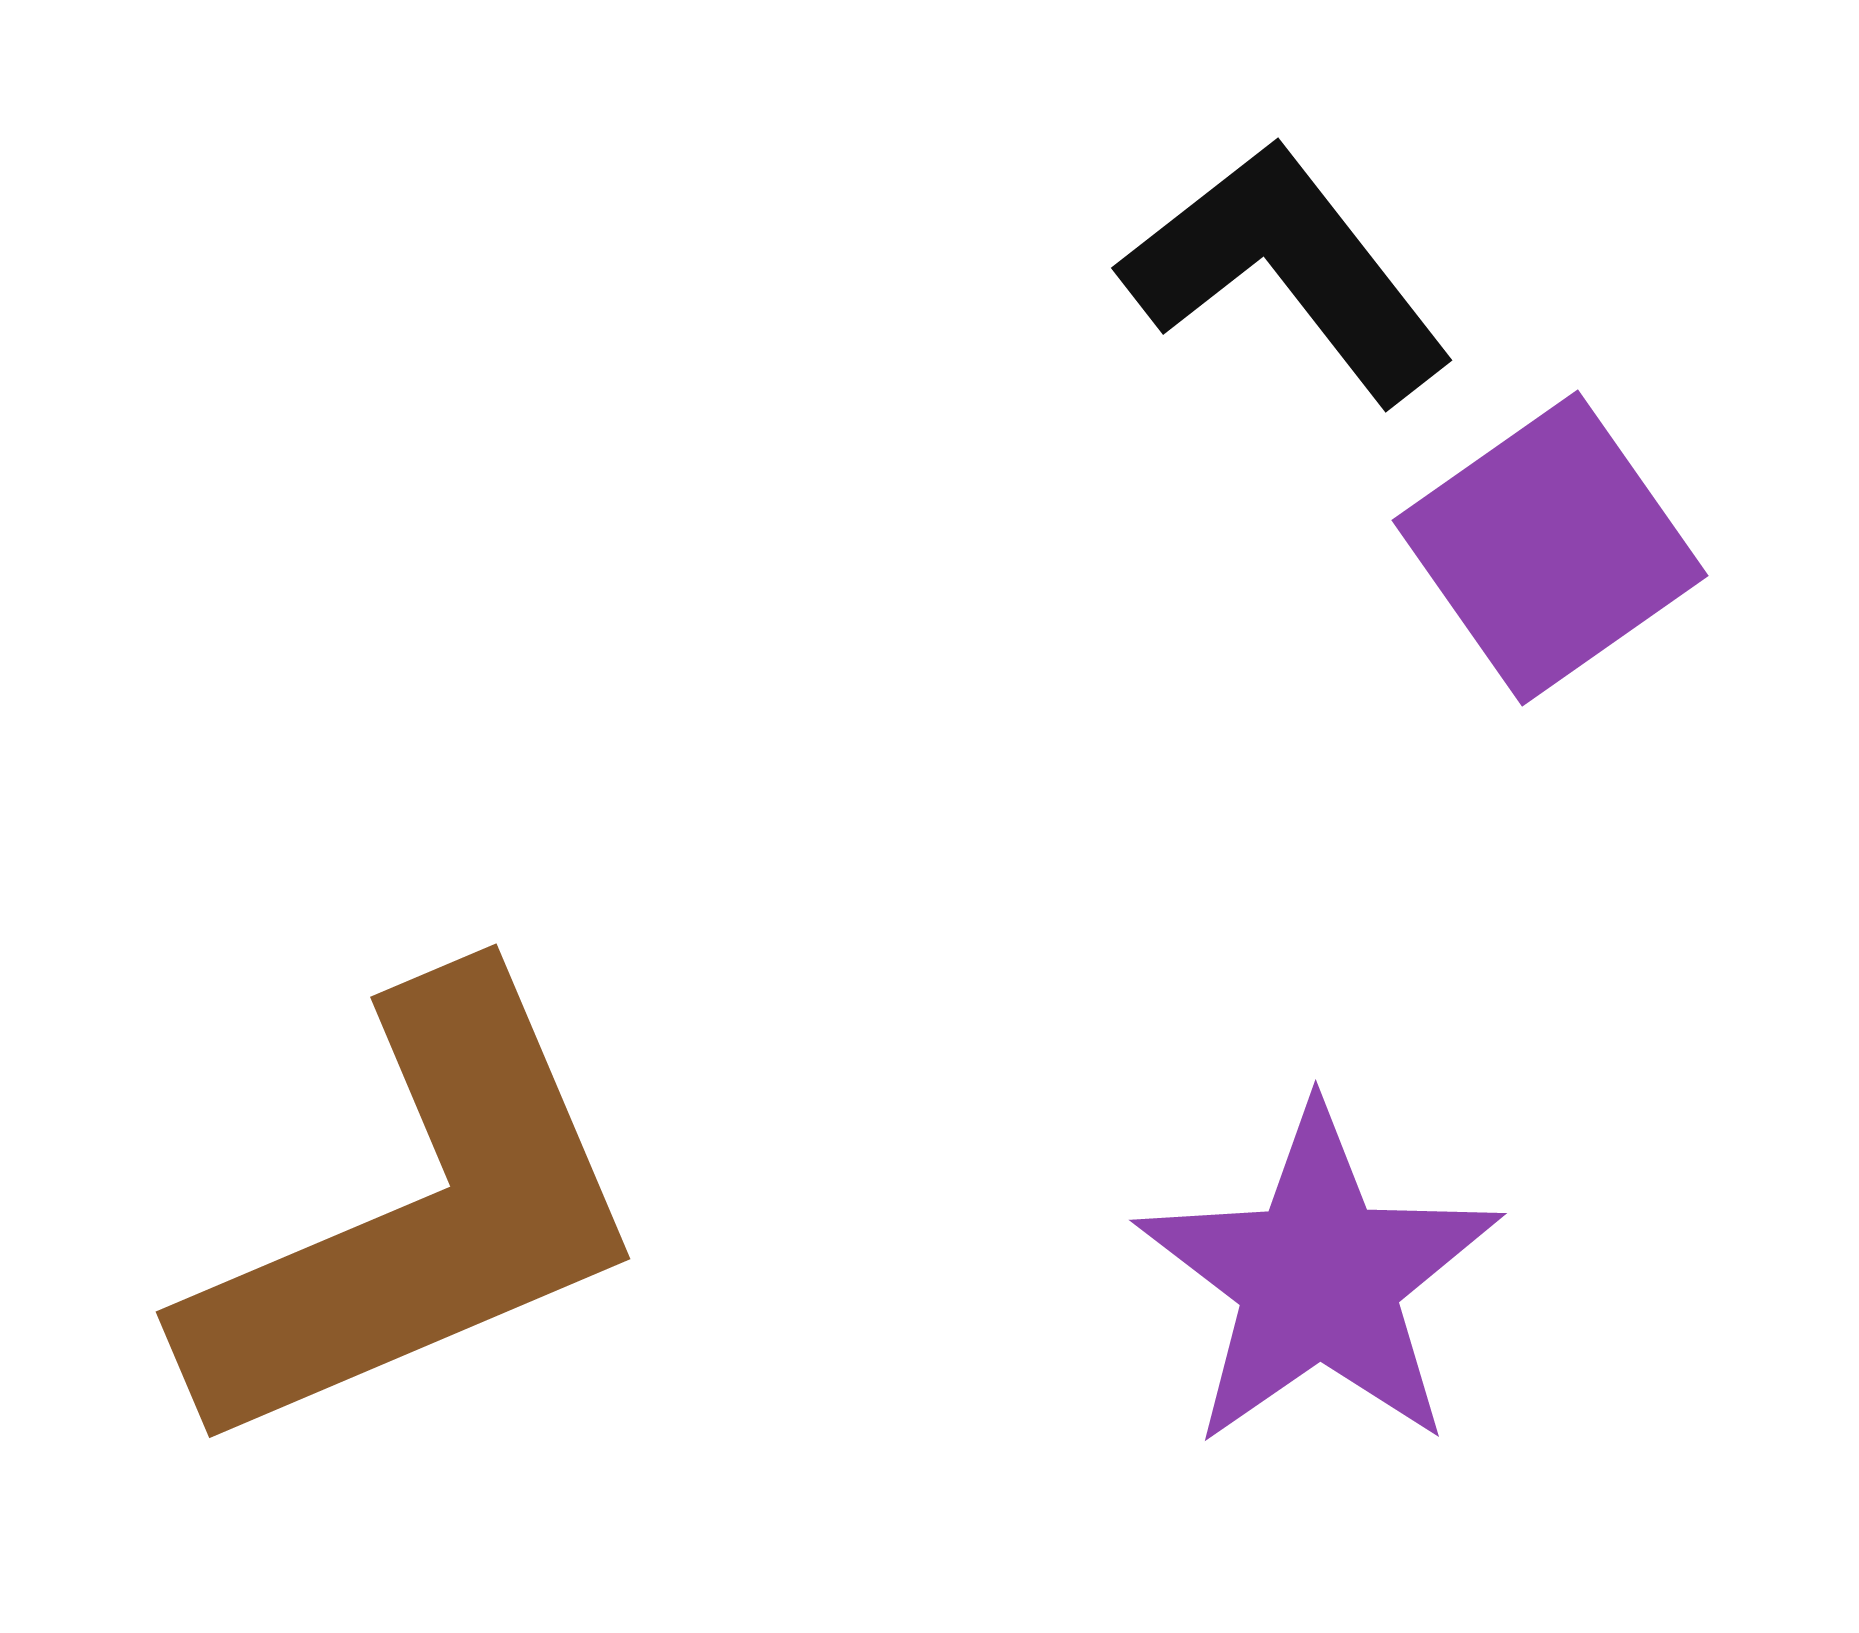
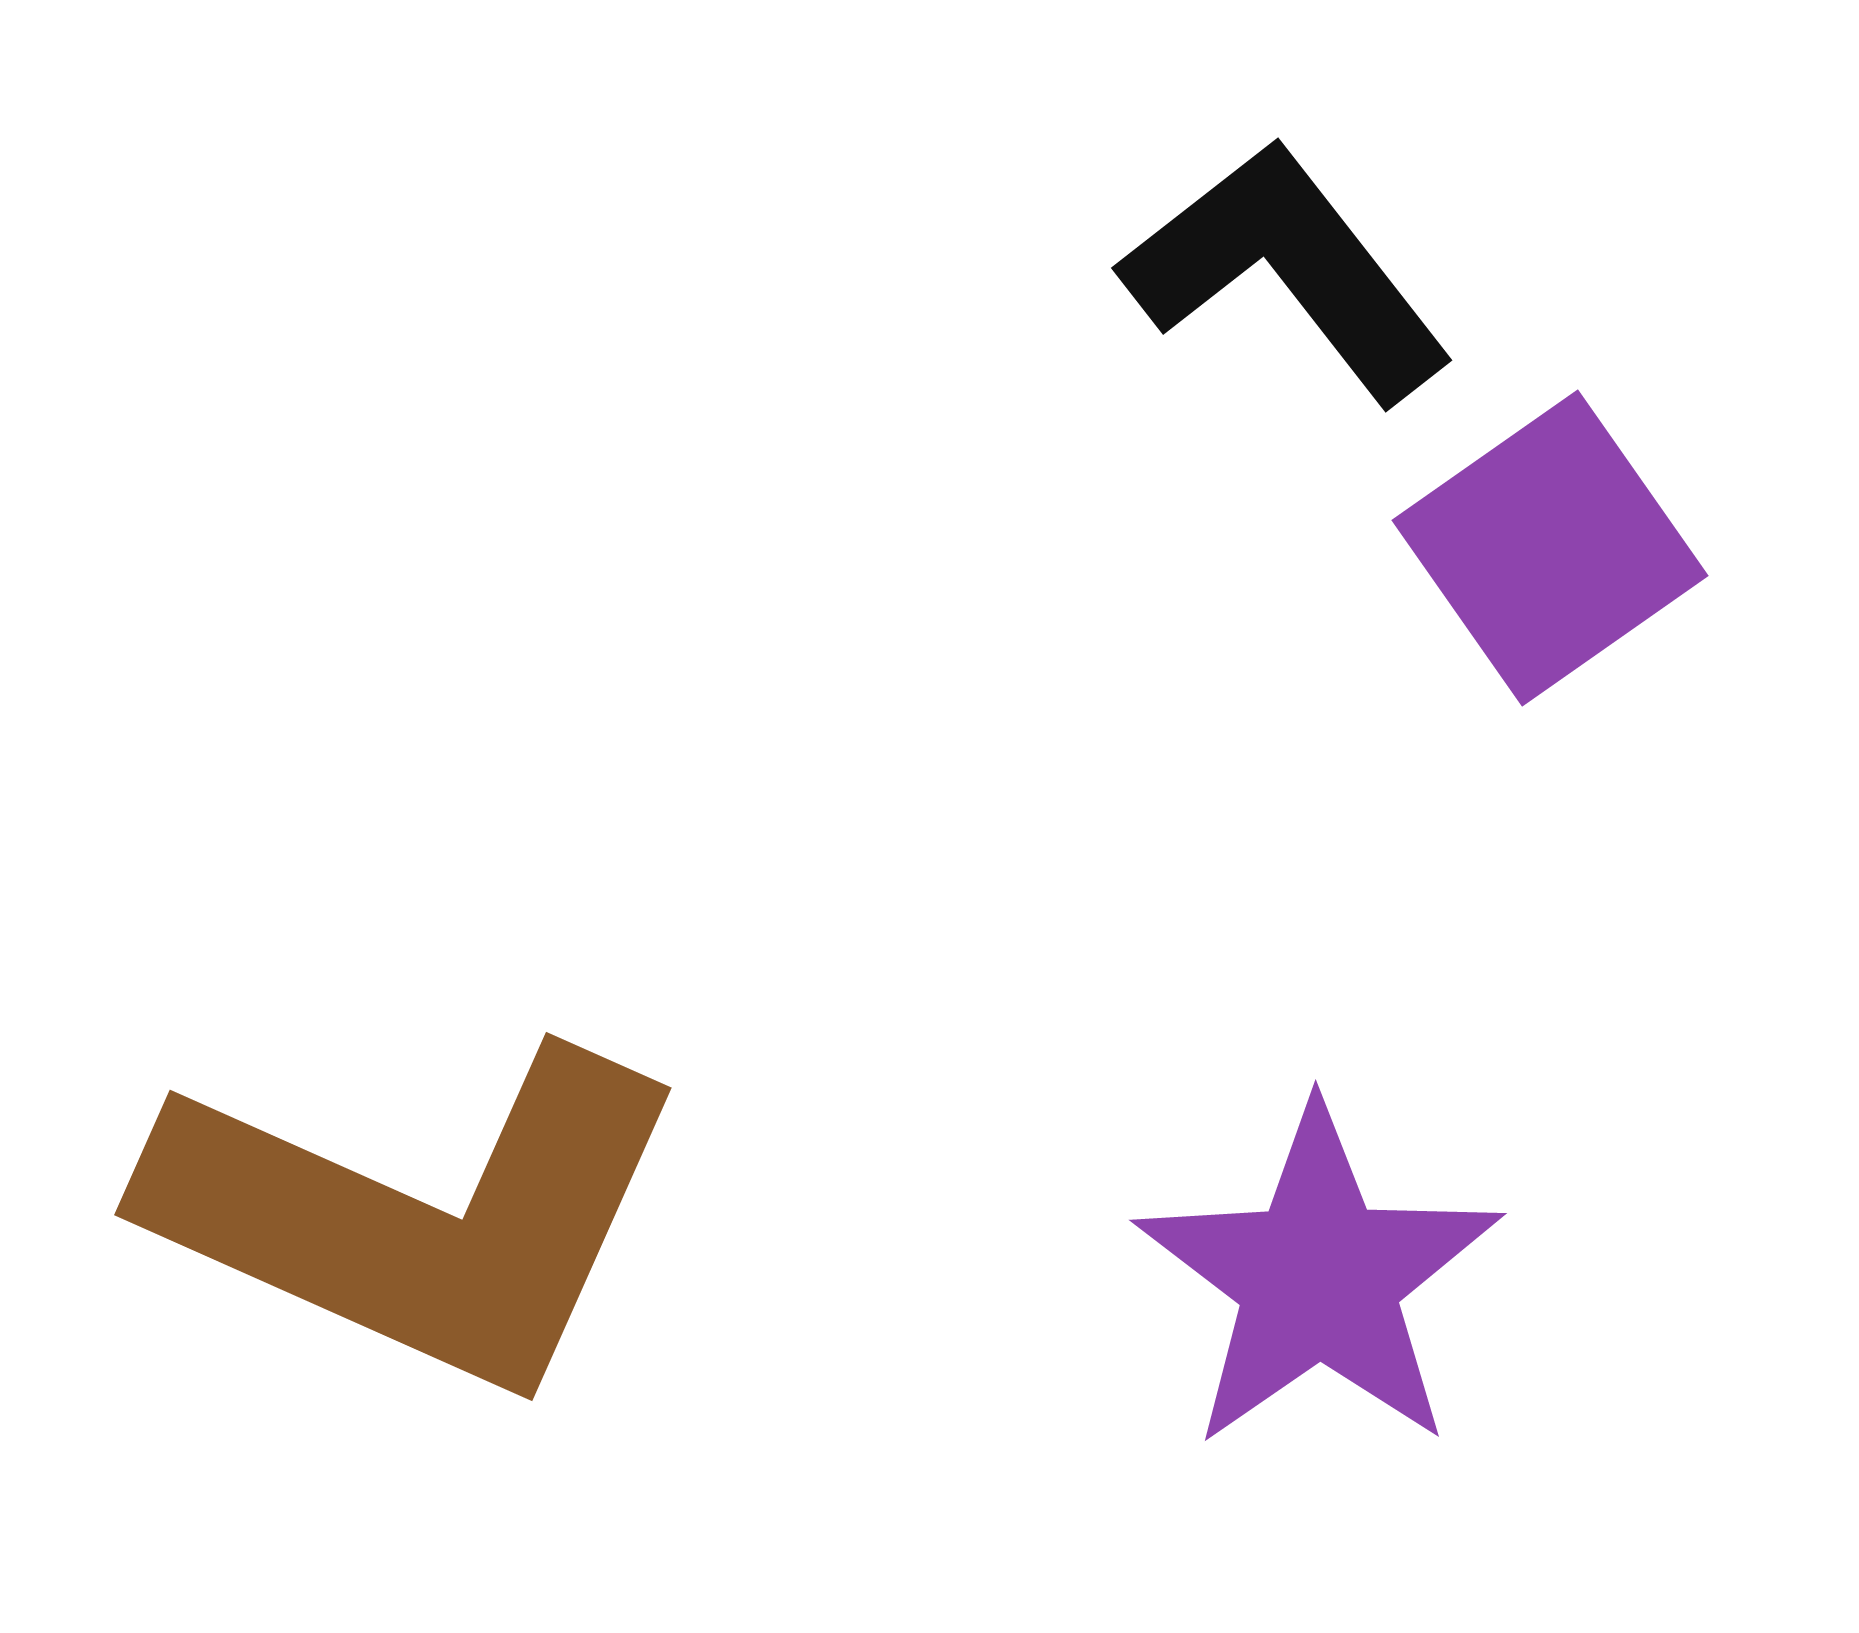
brown L-shape: rotated 47 degrees clockwise
